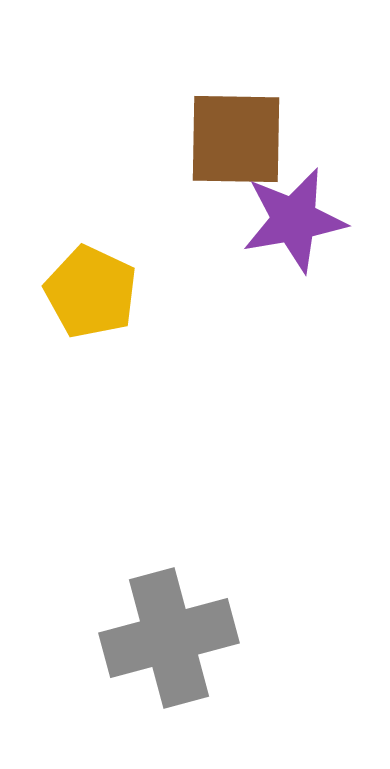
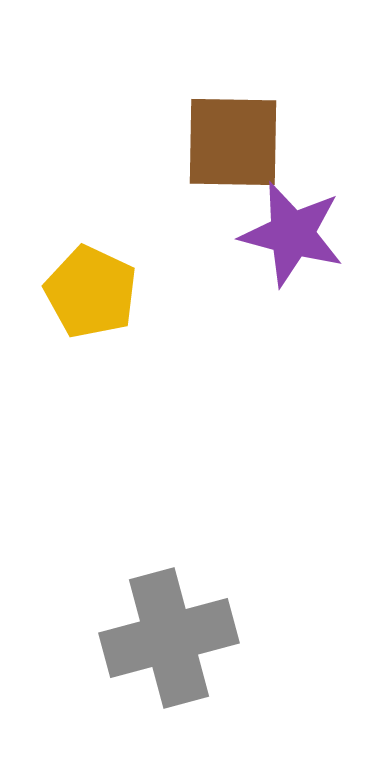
brown square: moved 3 px left, 3 px down
purple star: moved 2 px left, 14 px down; rotated 25 degrees clockwise
